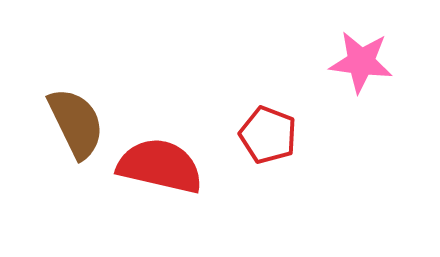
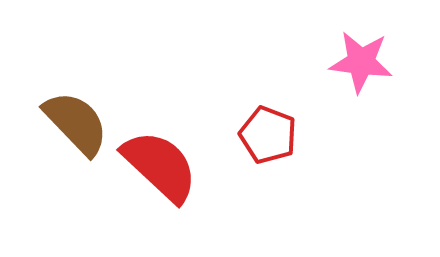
brown semicircle: rotated 18 degrees counterclockwise
red semicircle: rotated 30 degrees clockwise
